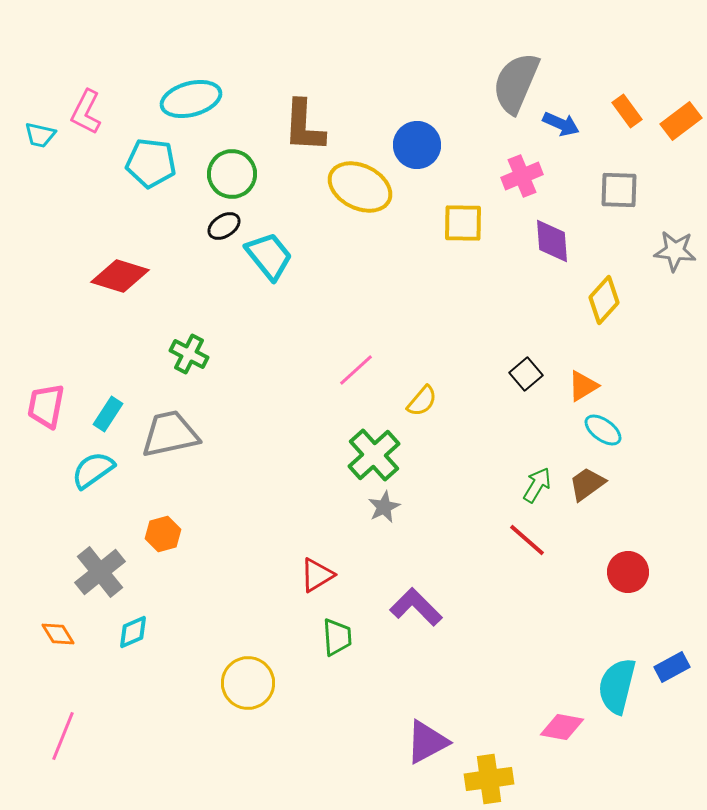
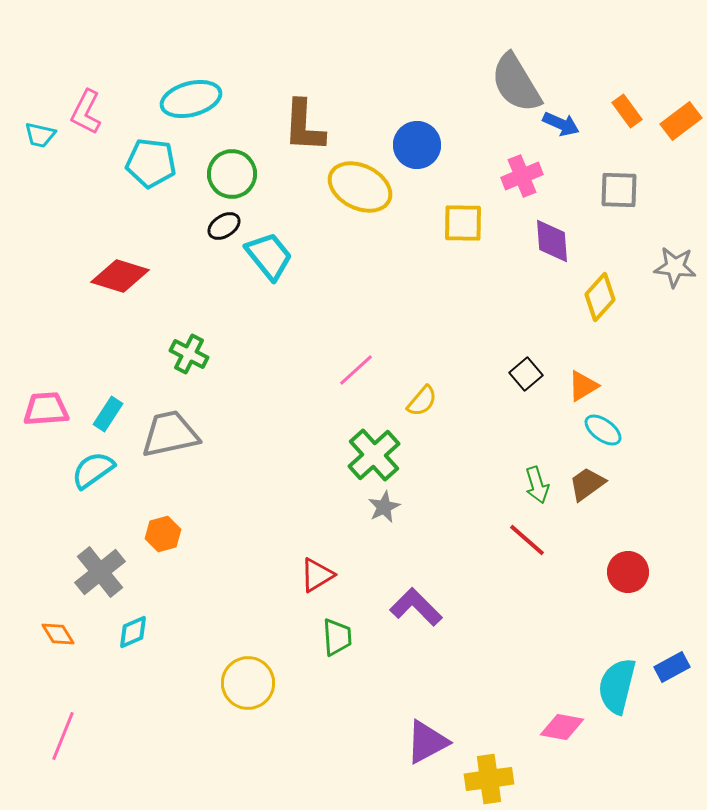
gray semicircle at (516, 83): rotated 54 degrees counterclockwise
gray star at (675, 251): moved 16 px down
yellow diamond at (604, 300): moved 4 px left, 3 px up
pink trapezoid at (46, 406): moved 3 px down; rotated 75 degrees clockwise
green arrow at (537, 485): rotated 132 degrees clockwise
